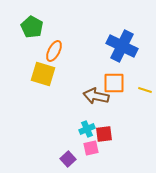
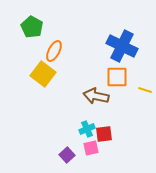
yellow square: rotated 20 degrees clockwise
orange square: moved 3 px right, 6 px up
purple square: moved 1 px left, 4 px up
